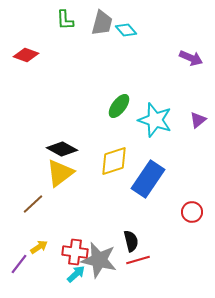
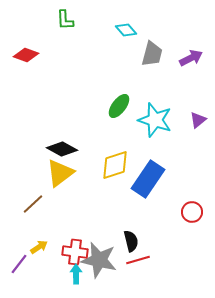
gray trapezoid: moved 50 px right, 31 px down
purple arrow: rotated 50 degrees counterclockwise
yellow diamond: moved 1 px right, 4 px down
cyan arrow: rotated 48 degrees counterclockwise
